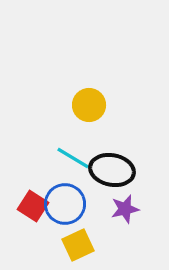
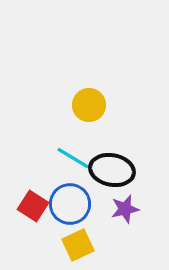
blue circle: moved 5 px right
